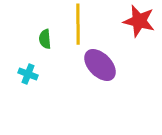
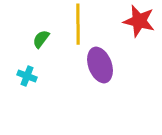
green semicircle: moved 4 px left; rotated 42 degrees clockwise
purple ellipse: rotated 24 degrees clockwise
cyan cross: moved 1 px left, 2 px down
